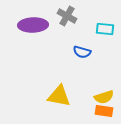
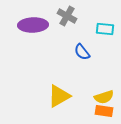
blue semicircle: rotated 36 degrees clockwise
yellow triangle: rotated 40 degrees counterclockwise
